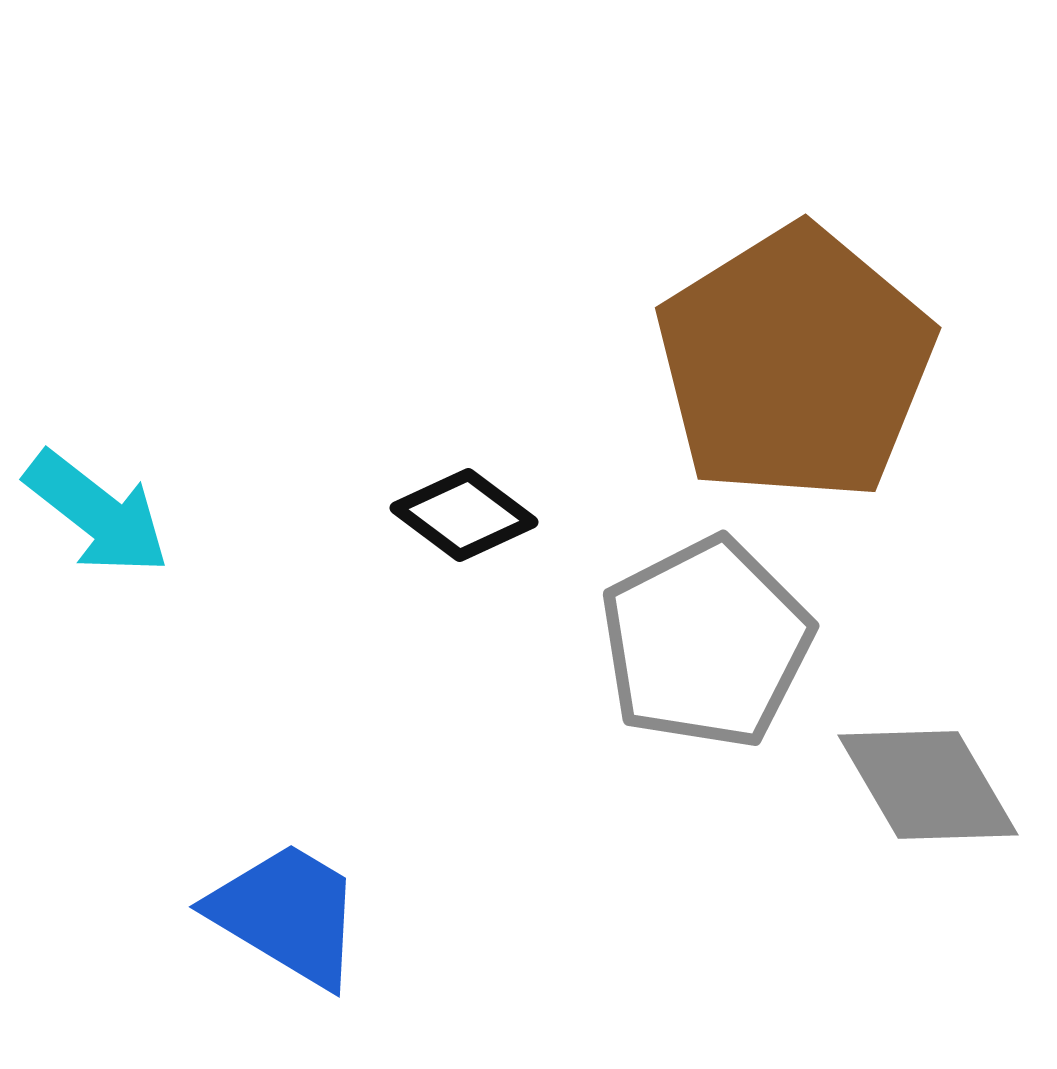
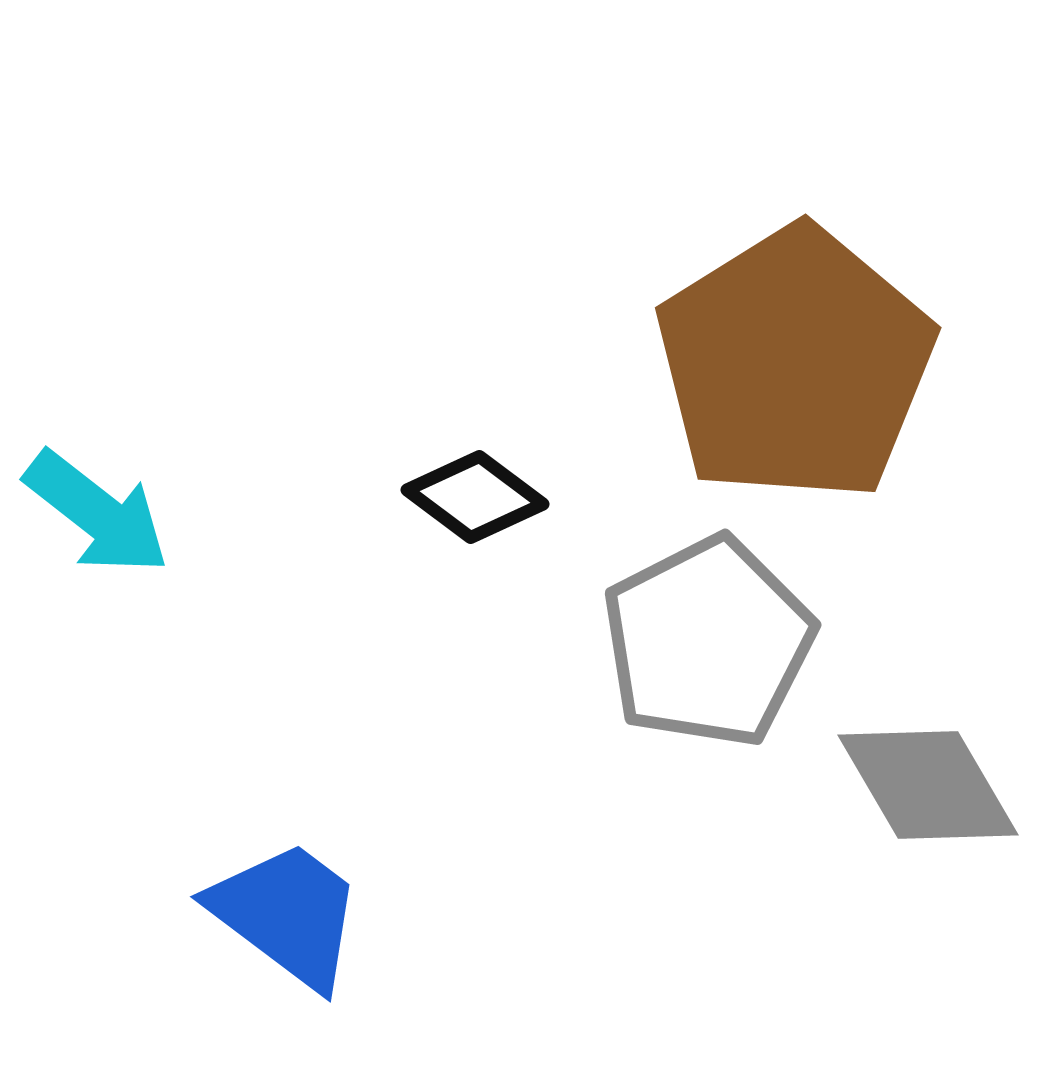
black diamond: moved 11 px right, 18 px up
gray pentagon: moved 2 px right, 1 px up
blue trapezoid: rotated 6 degrees clockwise
